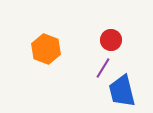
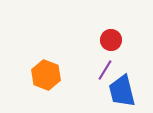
orange hexagon: moved 26 px down
purple line: moved 2 px right, 2 px down
